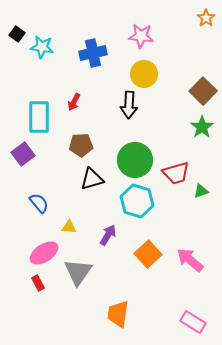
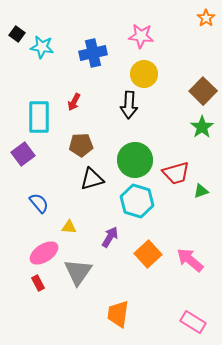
purple arrow: moved 2 px right, 2 px down
